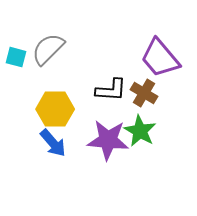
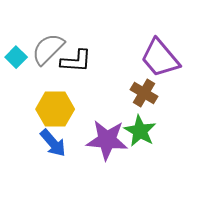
cyan square: rotated 30 degrees clockwise
black L-shape: moved 35 px left, 29 px up
purple star: moved 1 px left
